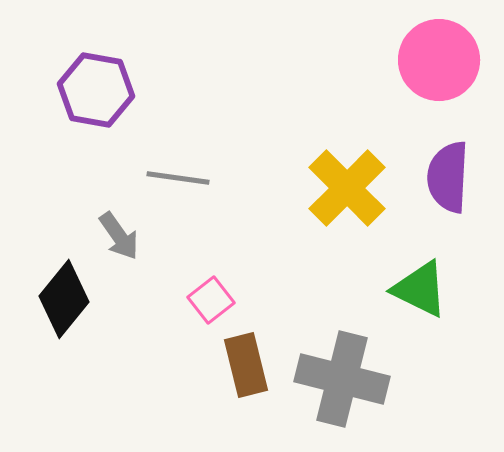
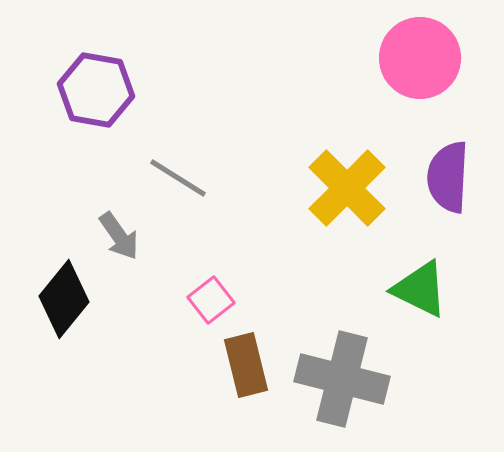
pink circle: moved 19 px left, 2 px up
gray line: rotated 24 degrees clockwise
